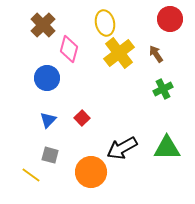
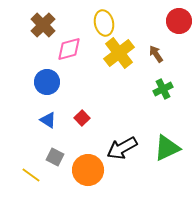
red circle: moved 9 px right, 2 px down
yellow ellipse: moved 1 px left
pink diamond: rotated 60 degrees clockwise
blue circle: moved 4 px down
blue triangle: rotated 42 degrees counterclockwise
green triangle: rotated 24 degrees counterclockwise
gray square: moved 5 px right, 2 px down; rotated 12 degrees clockwise
orange circle: moved 3 px left, 2 px up
